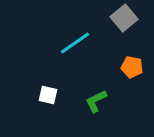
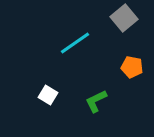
white square: rotated 18 degrees clockwise
